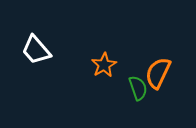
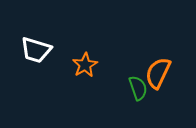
white trapezoid: rotated 32 degrees counterclockwise
orange star: moved 19 px left
